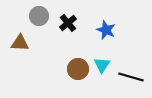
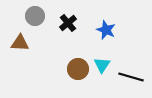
gray circle: moved 4 px left
